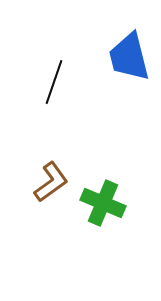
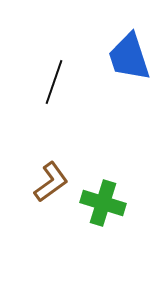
blue trapezoid: rotated 4 degrees counterclockwise
green cross: rotated 6 degrees counterclockwise
